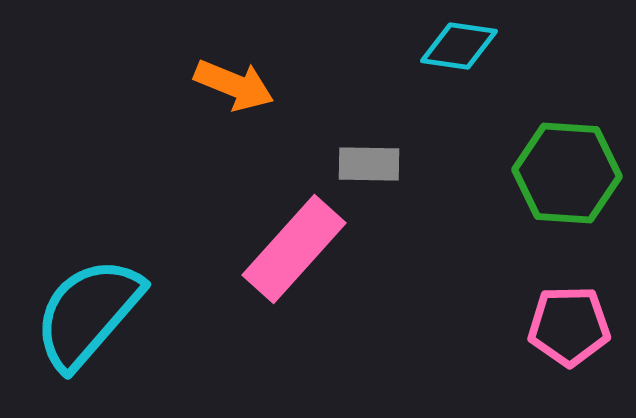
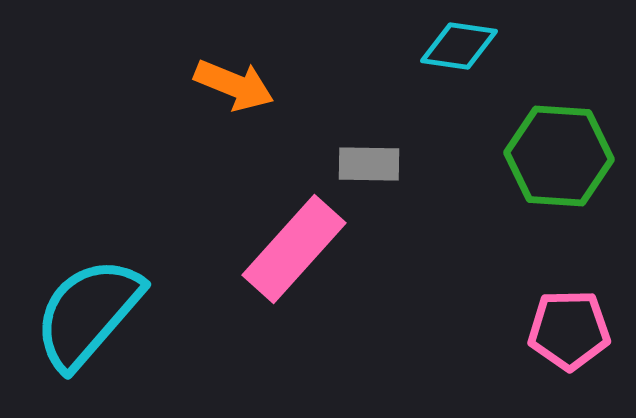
green hexagon: moved 8 px left, 17 px up
pink pentagon: moved 4 px down
